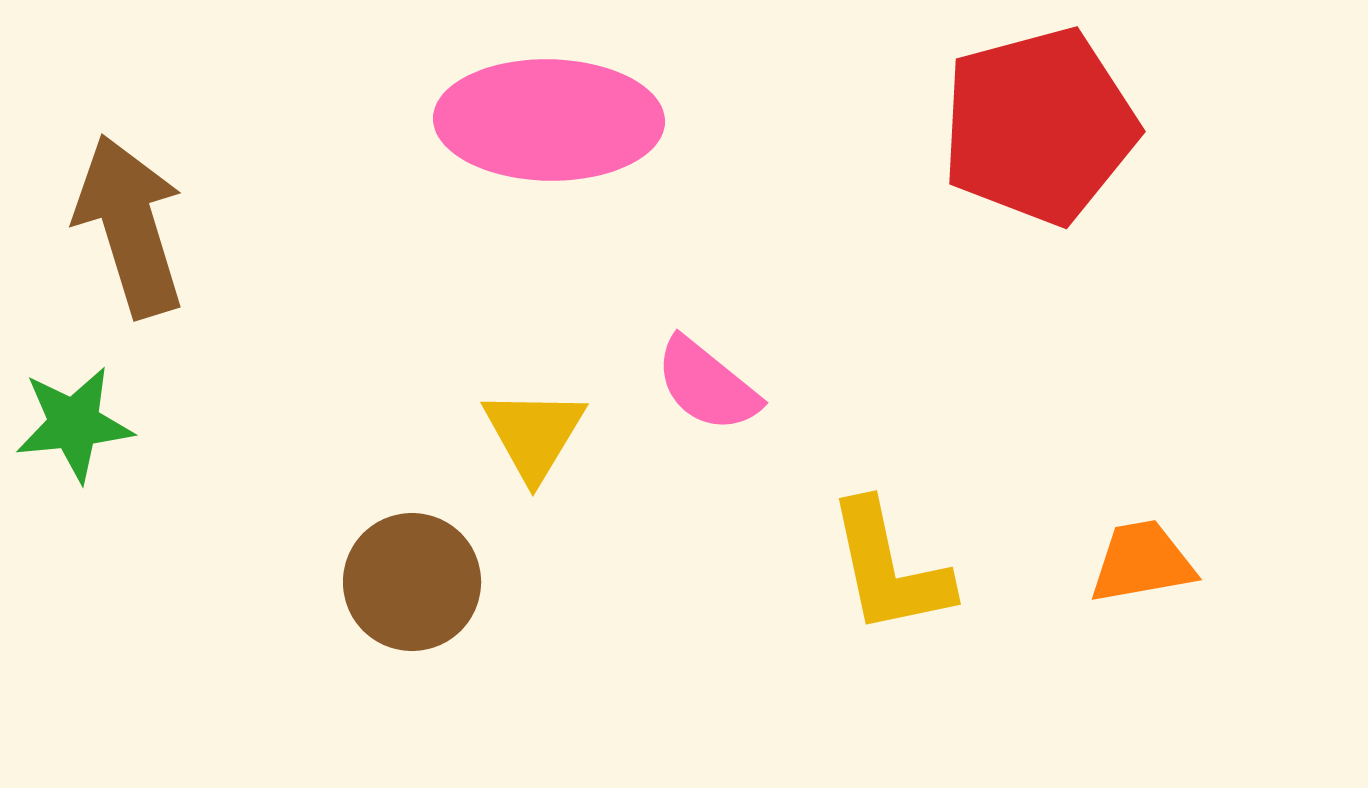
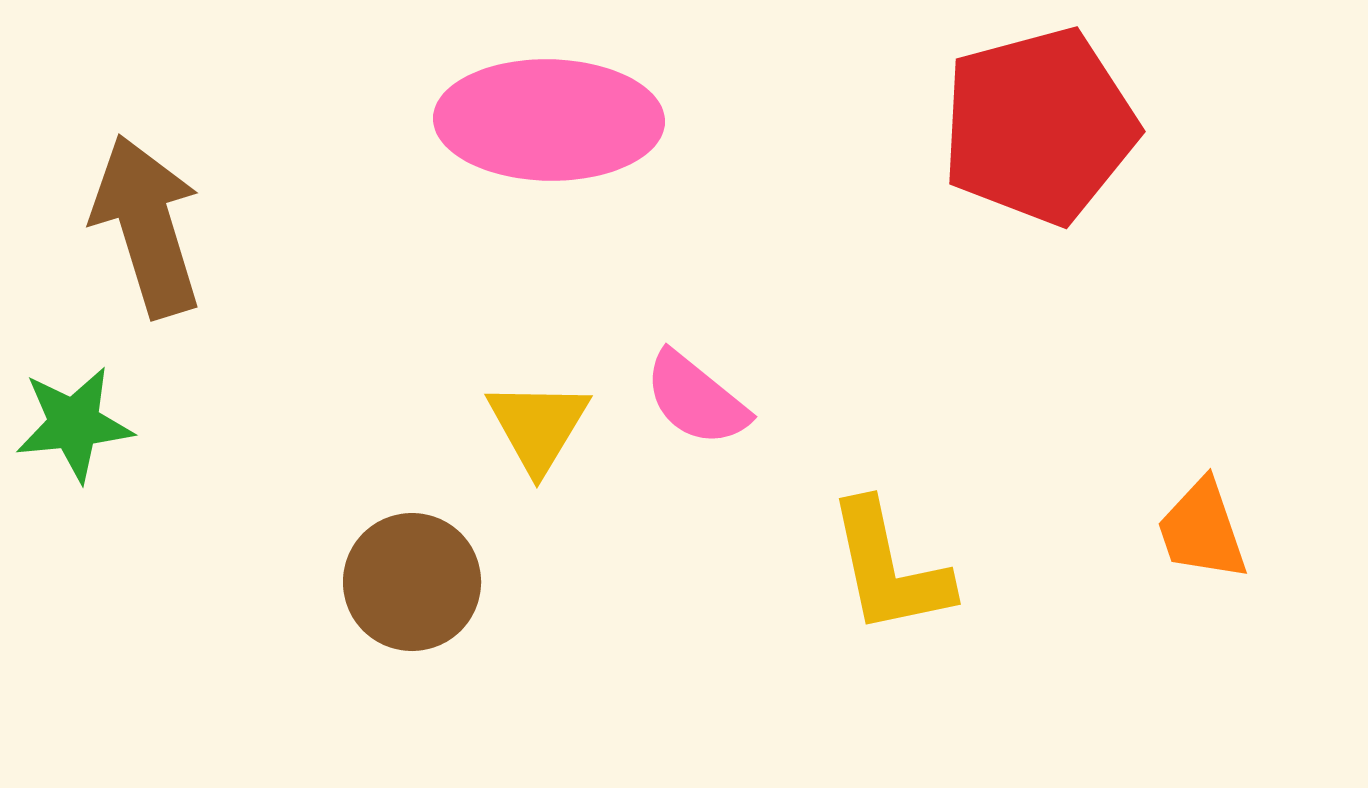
brown arrow: moved 17 px right
pink semicircle: moved 11 px left, 14 px down
yellow triangle: moved 4 px right, 8 px up
orange trapezoid: moved 60 px right, 32 px up; rotated 99 degrees counterclockwise
